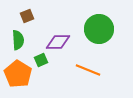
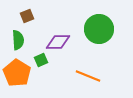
orange line: moved 6 px down
orange pentagon: moved 1 px left, 1 px up
